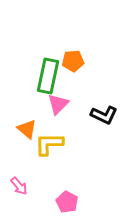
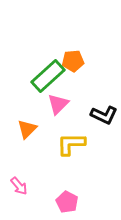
green rectangle: rotated 36 degrees clockwise
orange triangle: rotated 35 degrees clockwise
yellow L-shape: moved 22 px right
